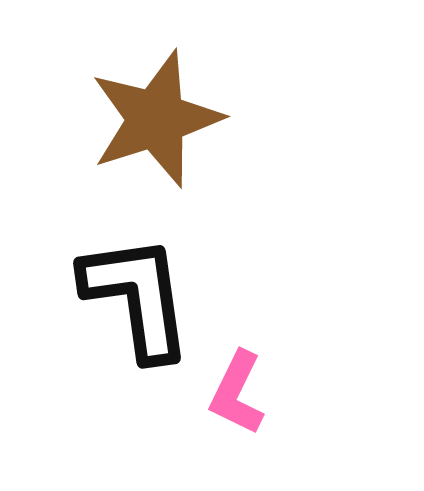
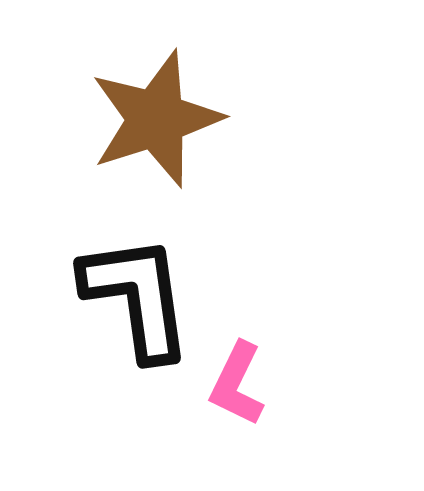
pink L-shape: moved 9 px up
